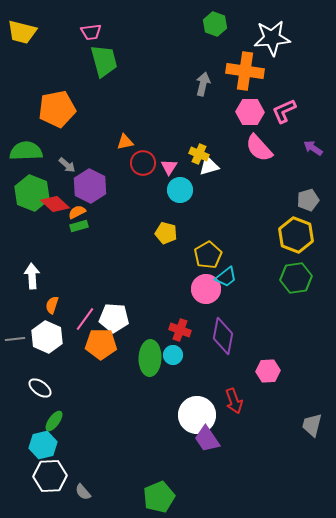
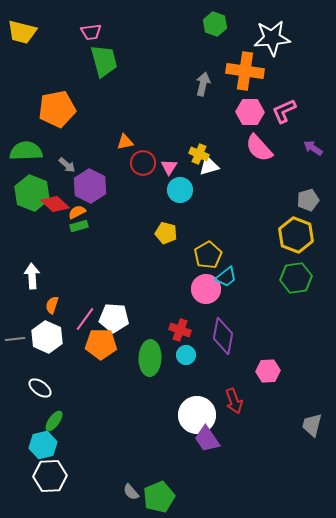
cyan circle at (173, 355): moved 13 px right
gray semicircle at (83, 492): moved 48 px right
